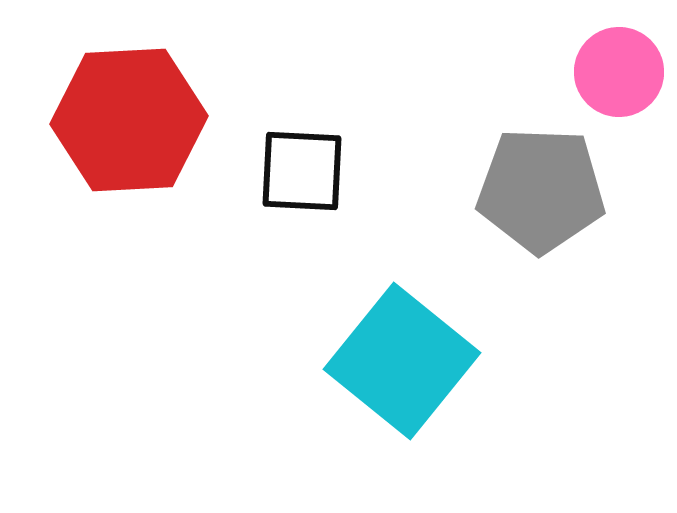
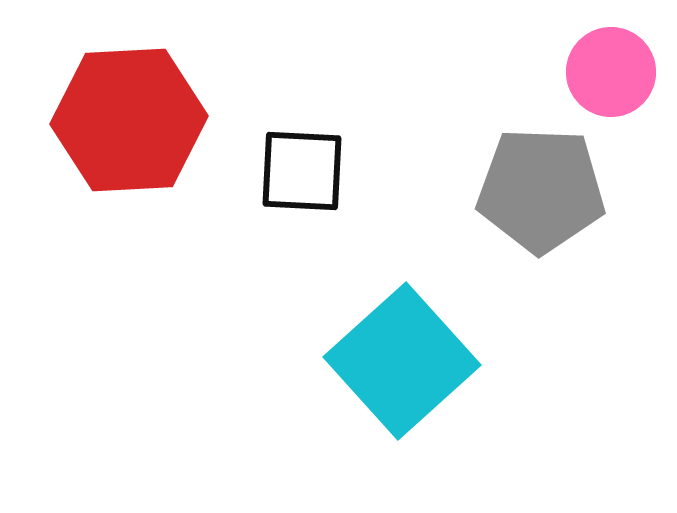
pink circle: moved 8 px left
cyan square: rotated 9 degrees clockwise
